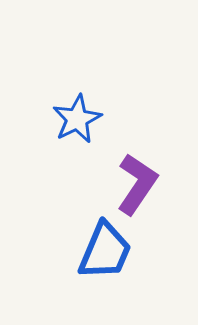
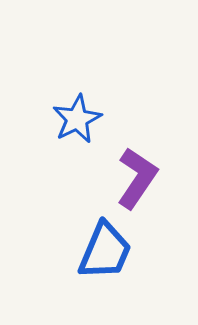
purple L-shape: moved 6 px up
